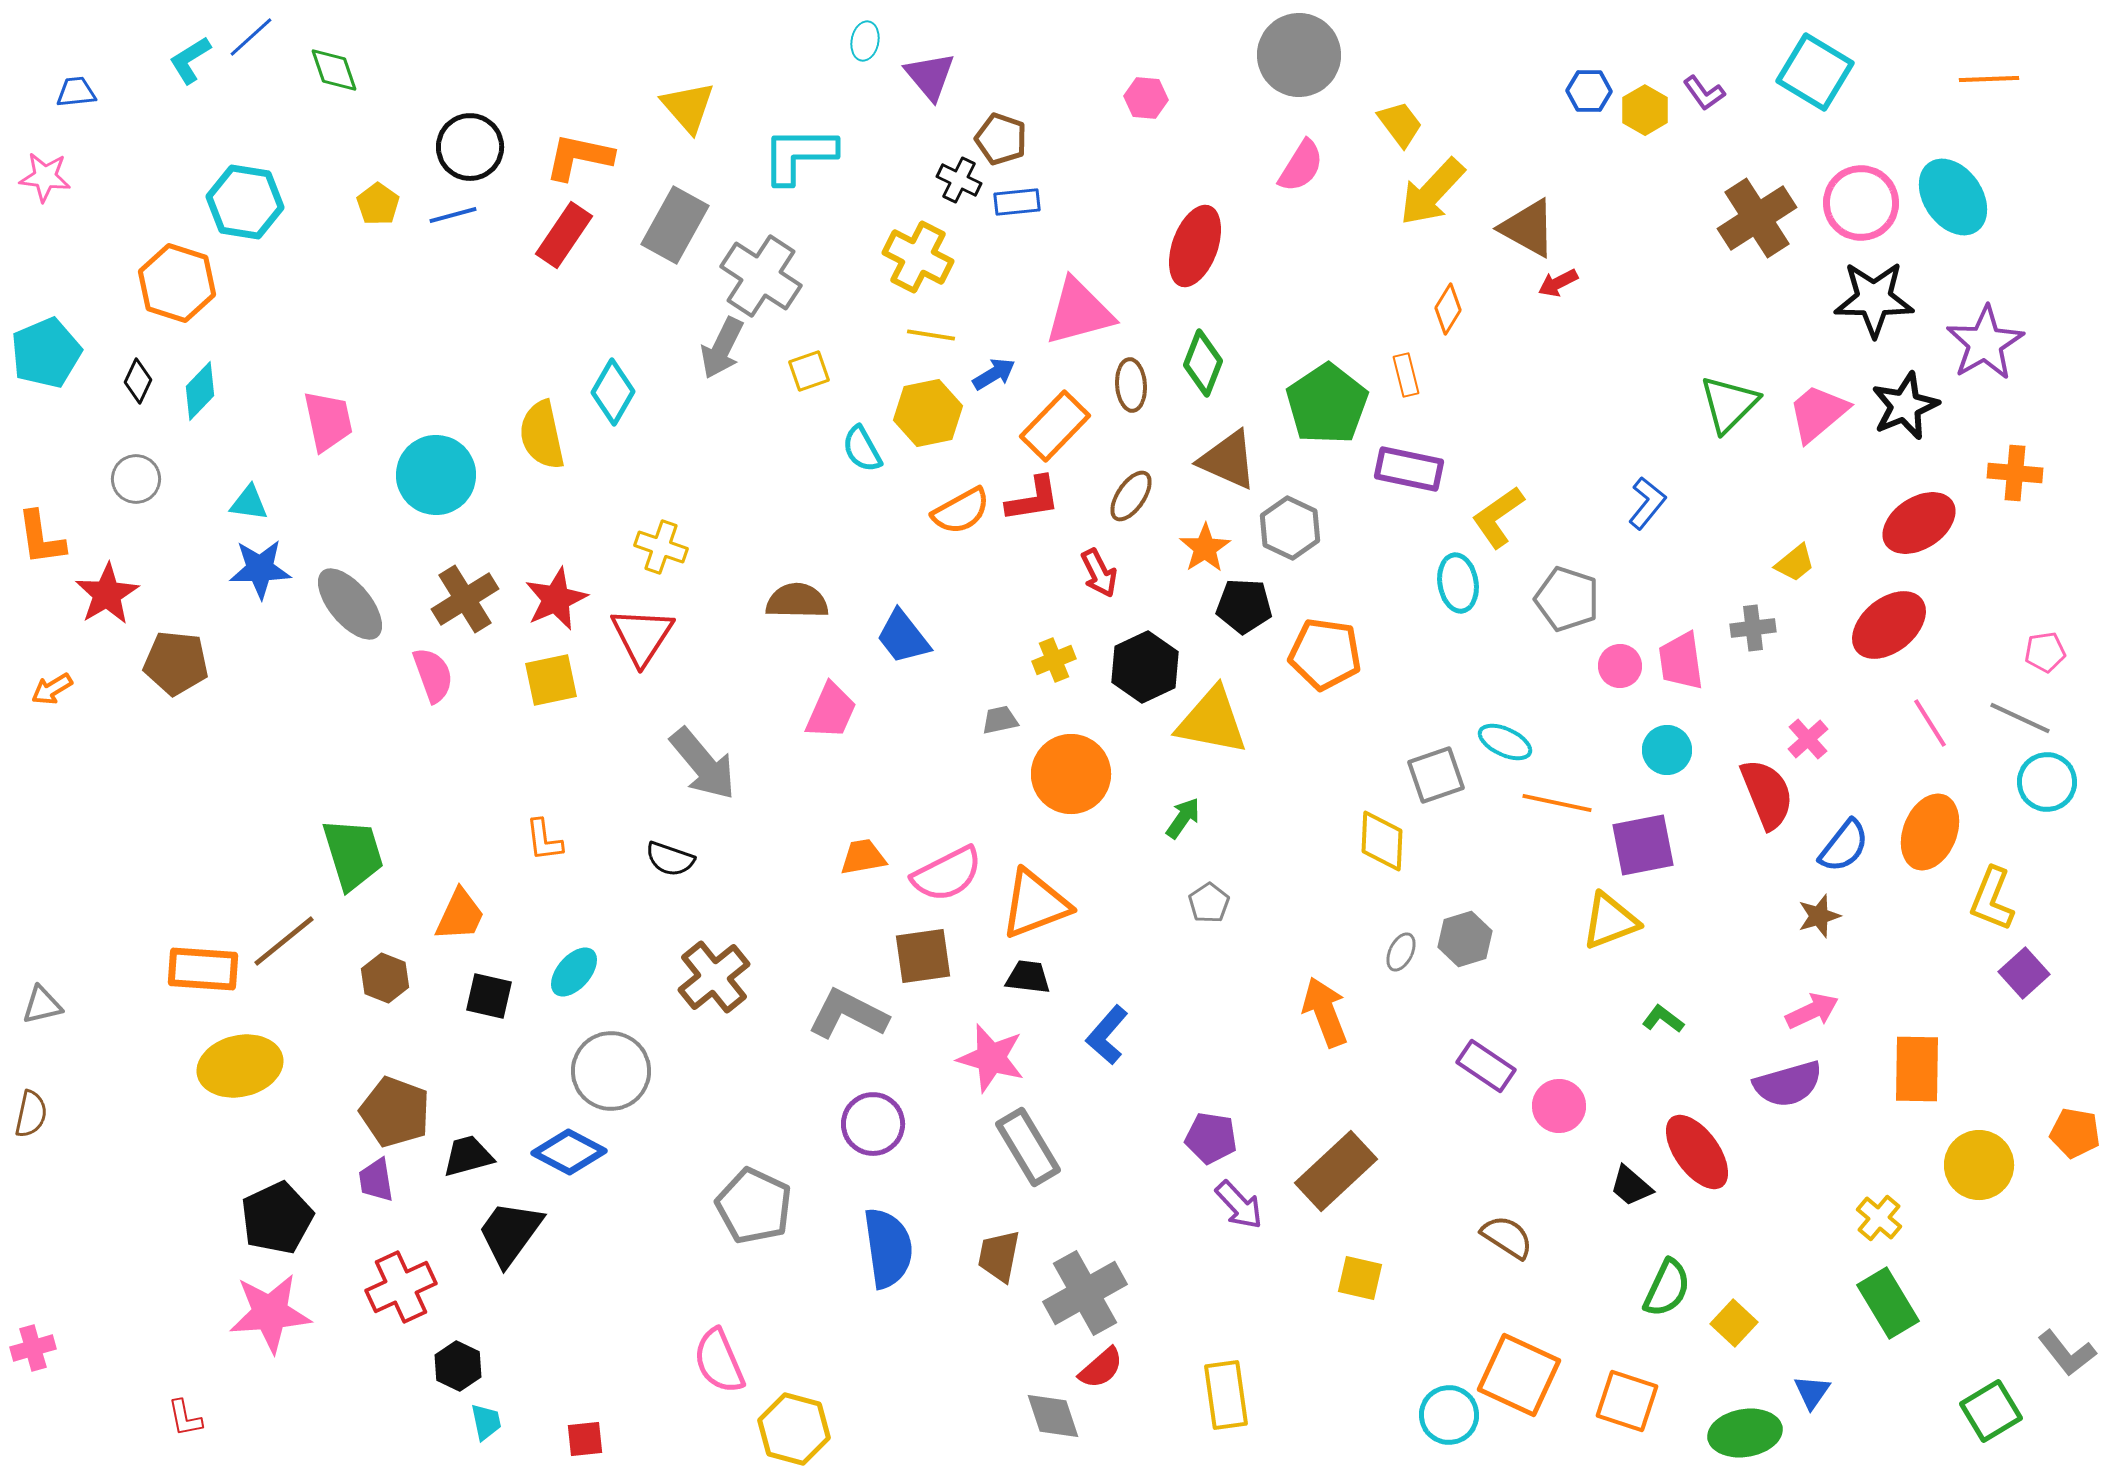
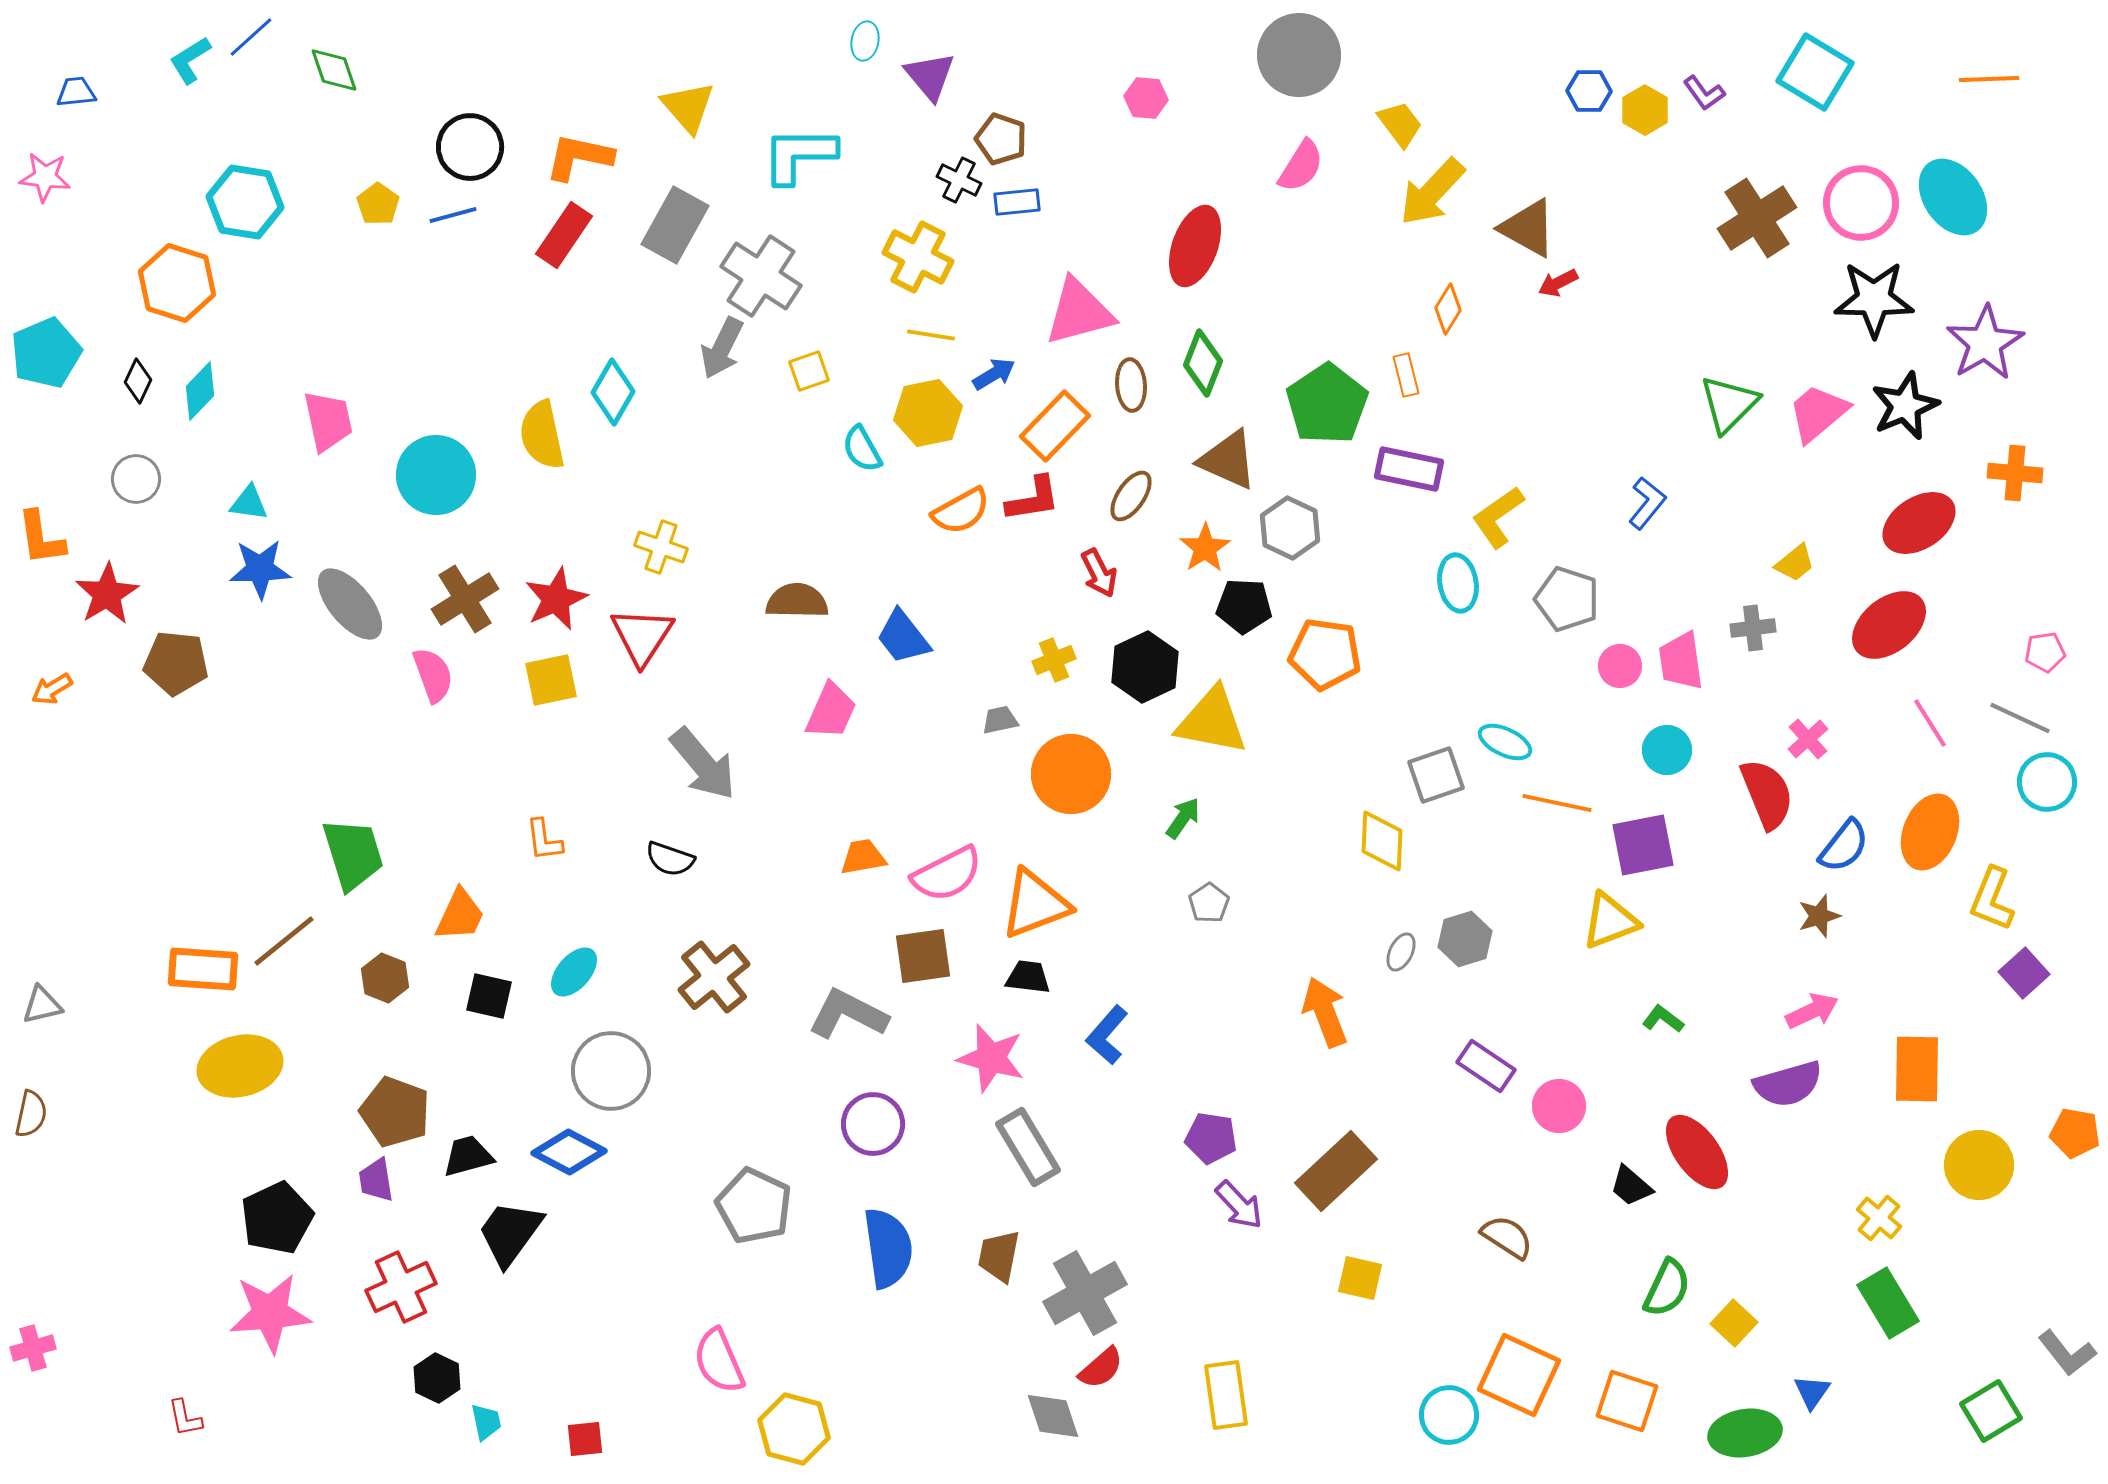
black hexagon at (458, 1366): moved 21 px left, 12 px down
